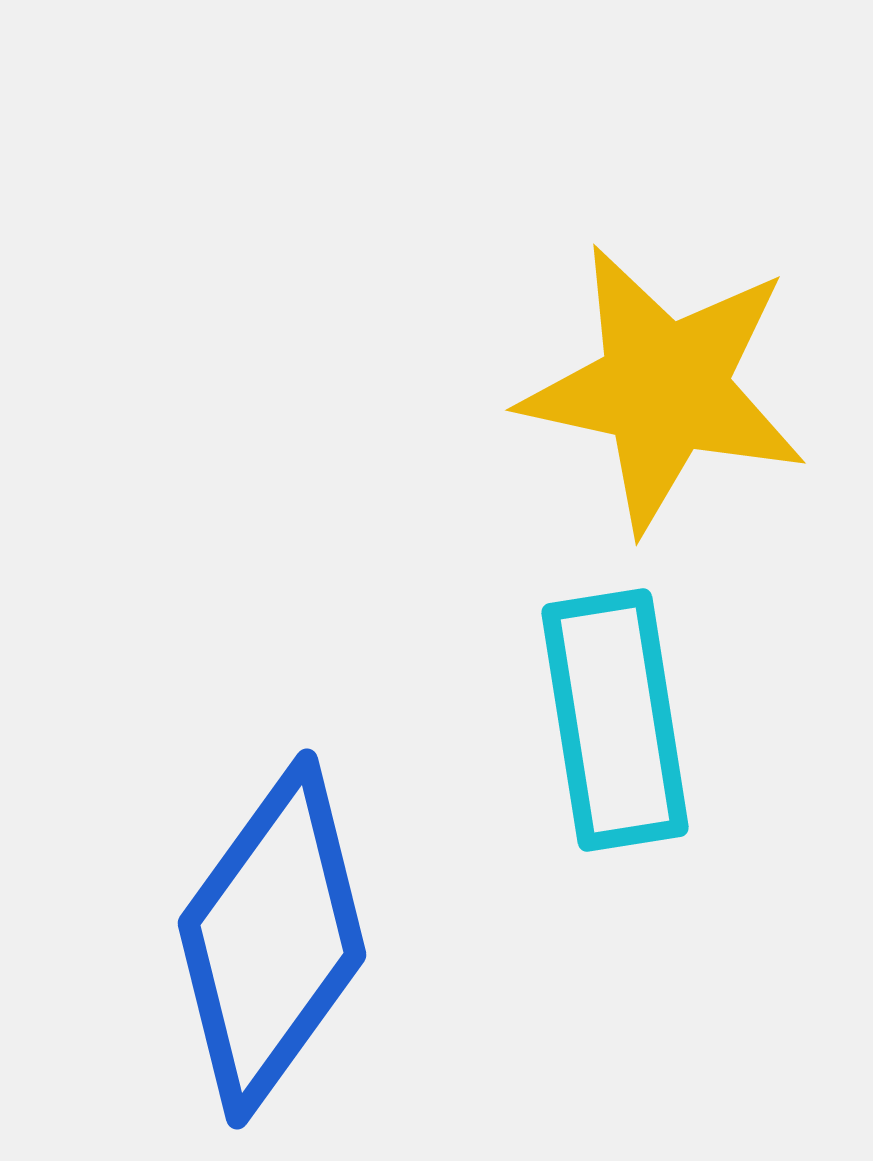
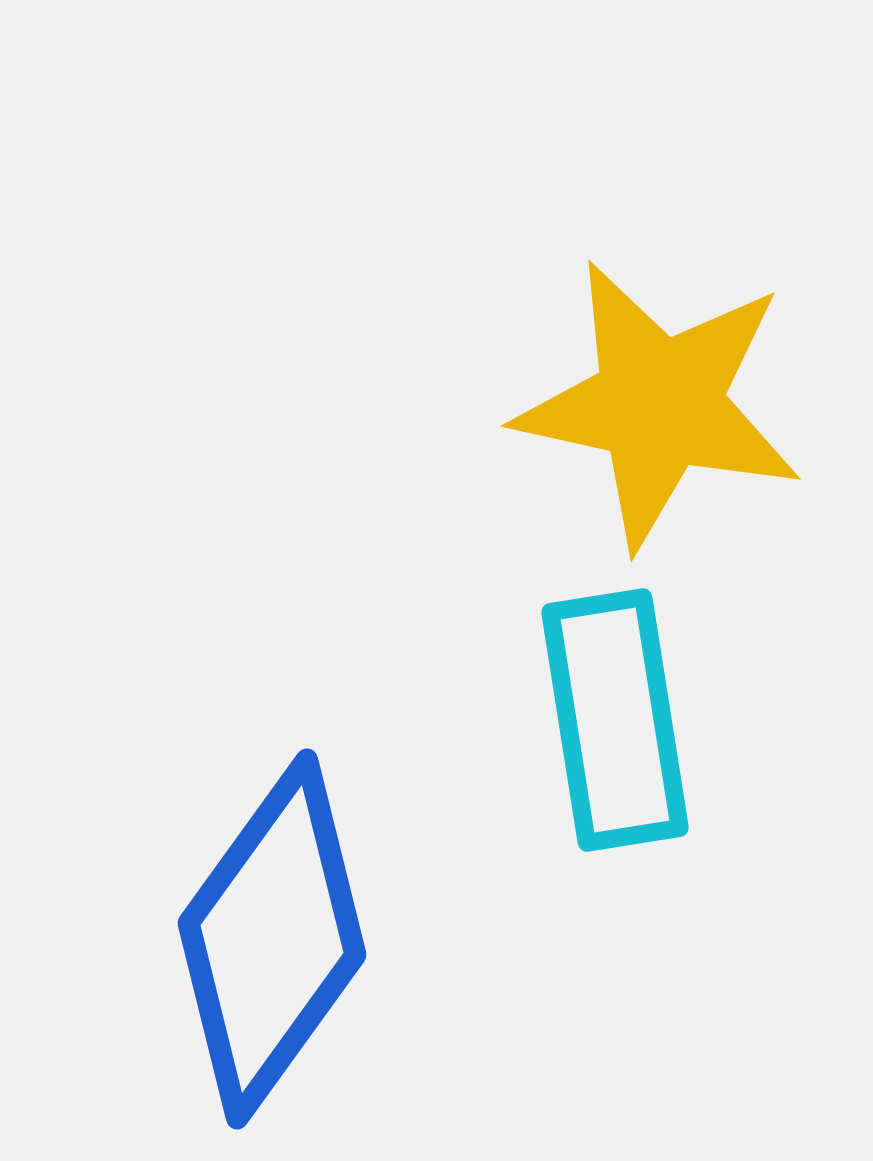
yellow star: moved 5 px left, 16 px down
